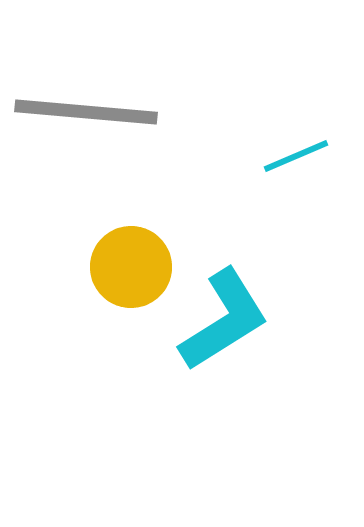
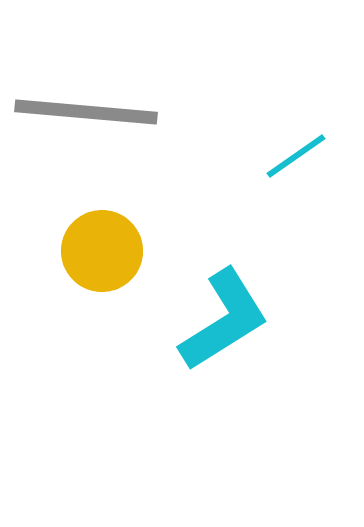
cyan line: rotated 12 degrees counterclockwise
yellow circle: moved 29 px left, 16 px up
